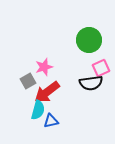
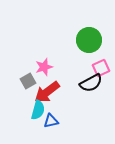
black semicircle: rotated 20 degrees counterclockwise
